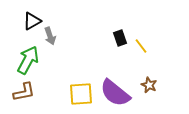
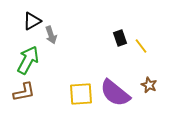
gray arrow: moved 1 px right, 1 px up
